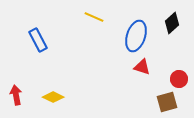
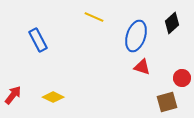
red circle: moved 3 px right, 1 px up
red arrow: moved 3 px left; rotated 48 degrees clockwise
